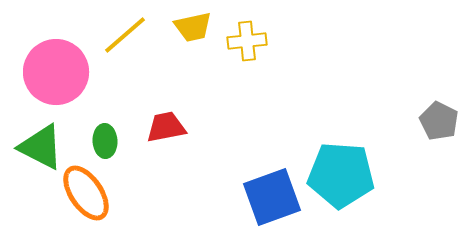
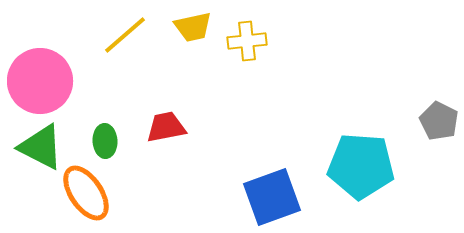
pink circle: moved 16 px left, 9 px down
cyan pentagon: moved 20 px right, 9 px up
